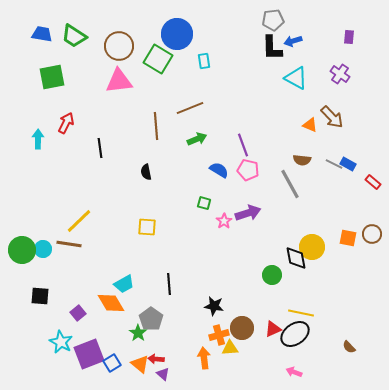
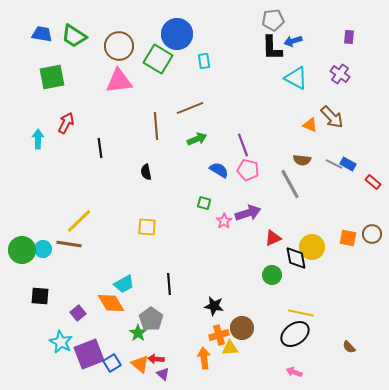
red triangle at (273, 329): moved 91 px up
